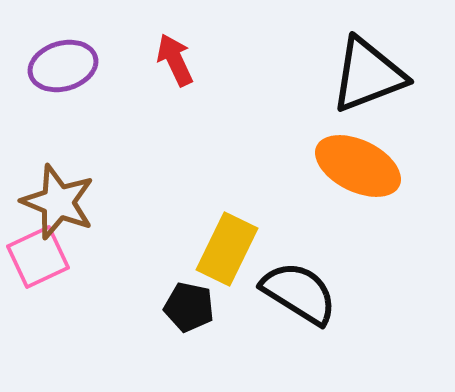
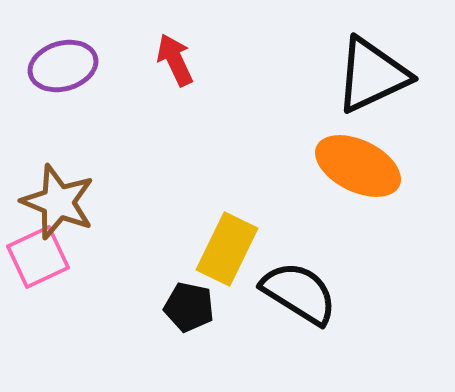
black triangle: moved 4 px right; rotated 4 degrees counterclockwise
